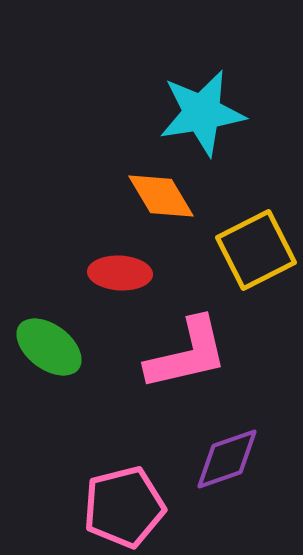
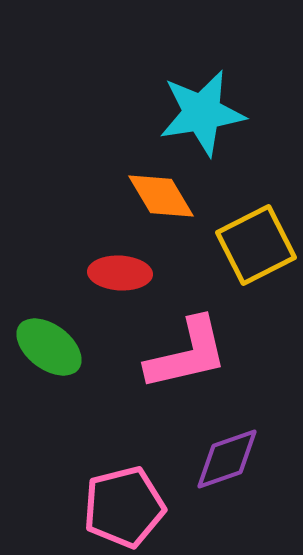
yellow square: moved 5 px up
